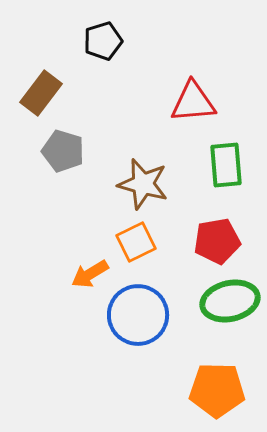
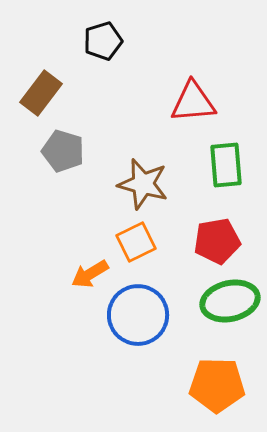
orange pentagon: moved 5 px up
